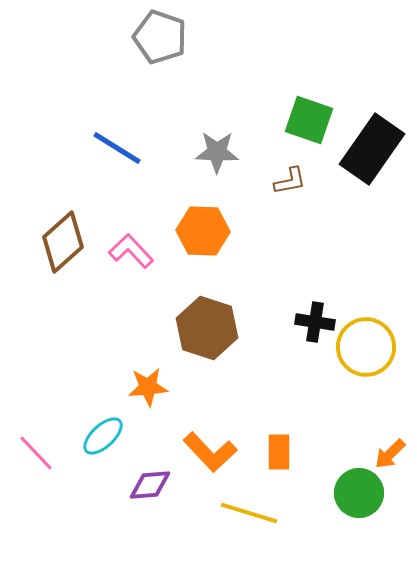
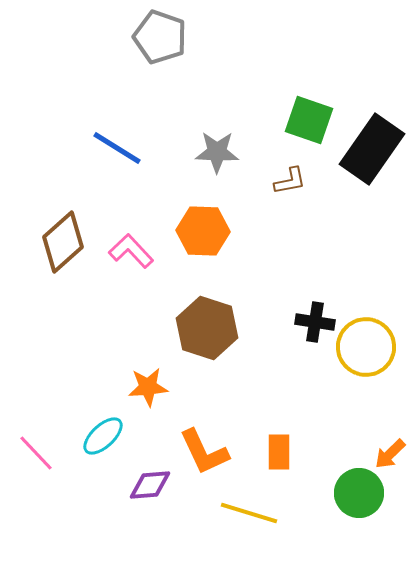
orange L-shape: moved 6 px left; rotated 18 degrees clockwise
